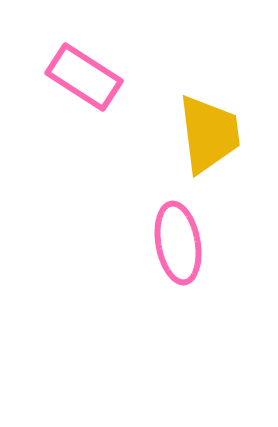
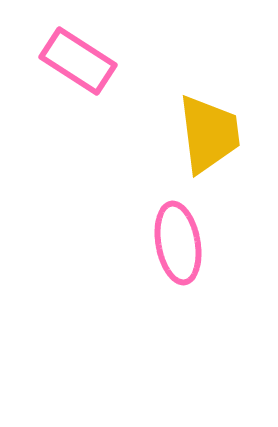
pink rectangle: moved 6 px left, 16 px up
